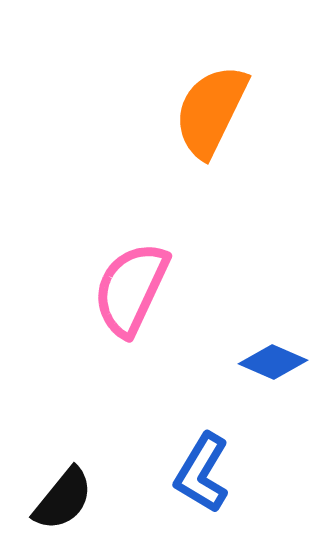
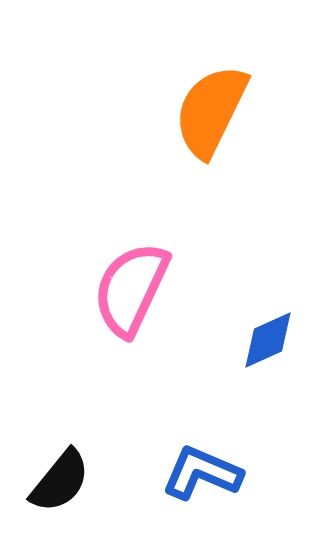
blue diamond: moved 5 px left, 22 px up; rotated 48 degrees counterclockwise
blue L-shape: rotated 82 degrees clockwise
black semicircle: moved 3 px left, 18 px up
